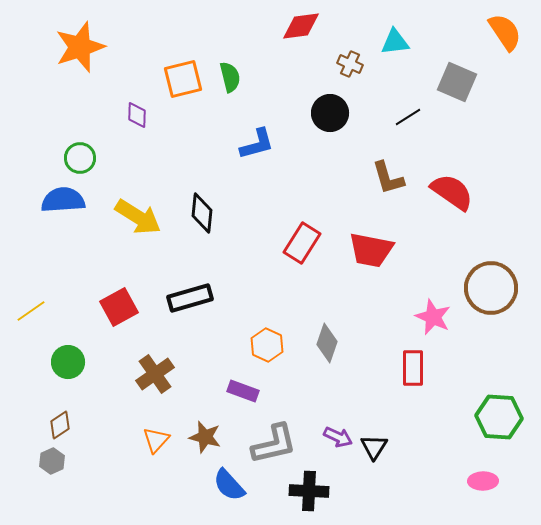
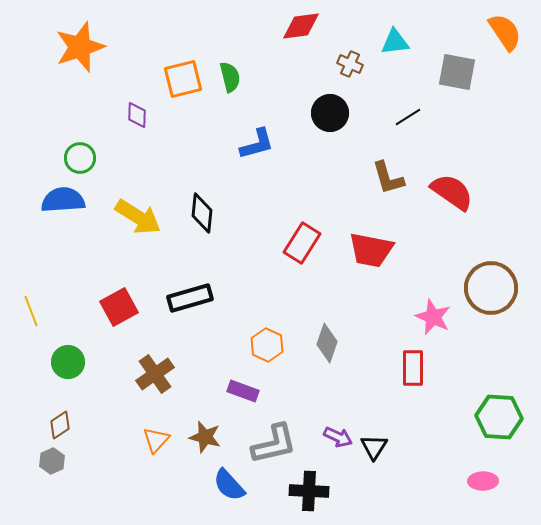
gray square at (457, 82): moved 10 px up; rotated 12 degrees counterclockwise
yellow line at (31, 311): rotated 76 degrees counterclockwise
